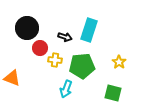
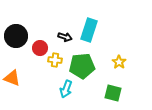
black circle: moved 11 px left, 8 px down
